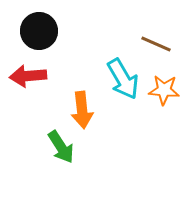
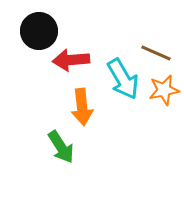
brown line: moved 9 px down
red arrow: moved 43 px right, 16 px up
orange star: rotated 16 degrees counterclockwise
orange arrow: moved 3 px up
